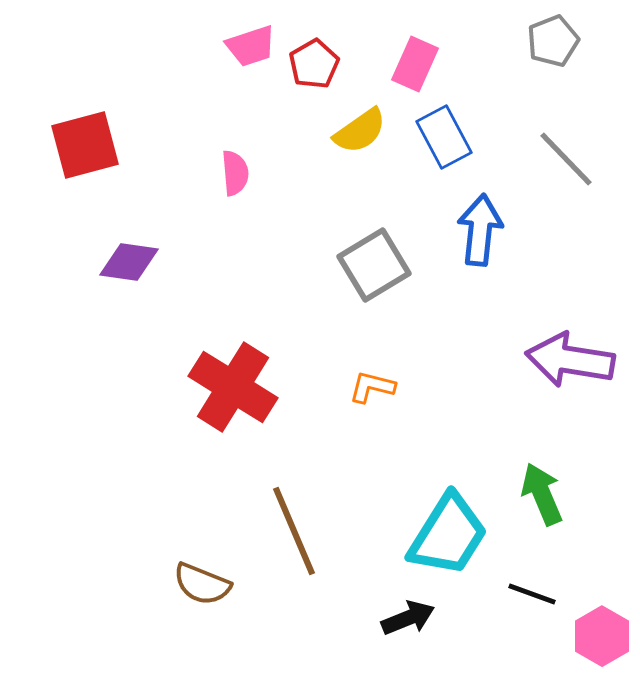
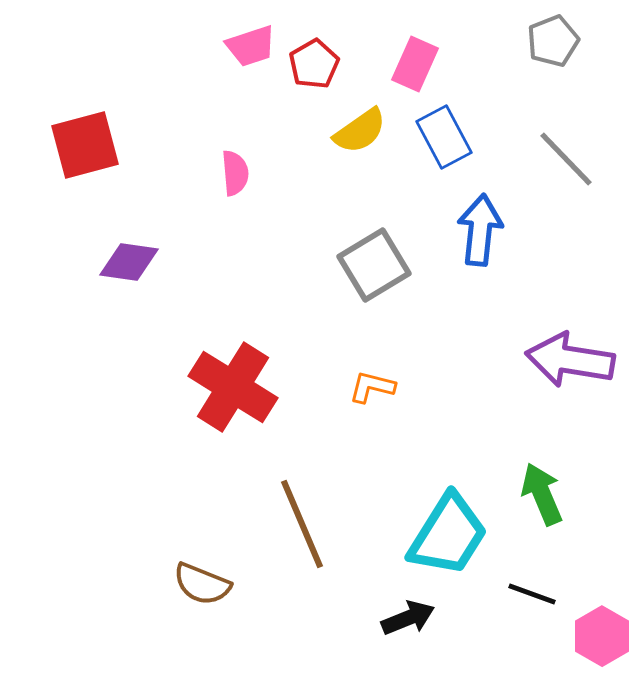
brown line: moved 8 px right, 7 px up
